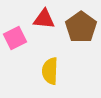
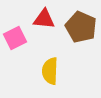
brown pentagon: rotated 12 degrees counterclockwise
